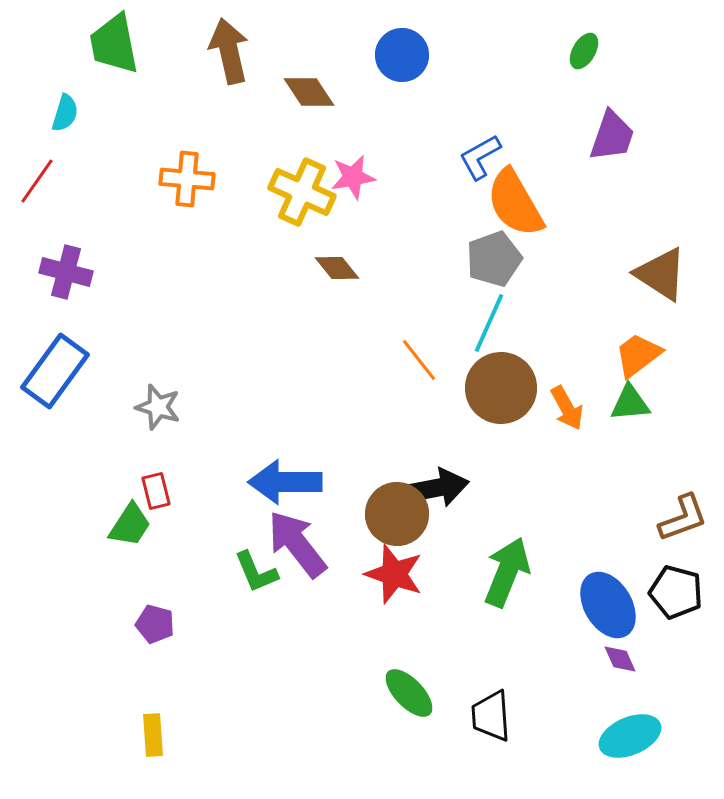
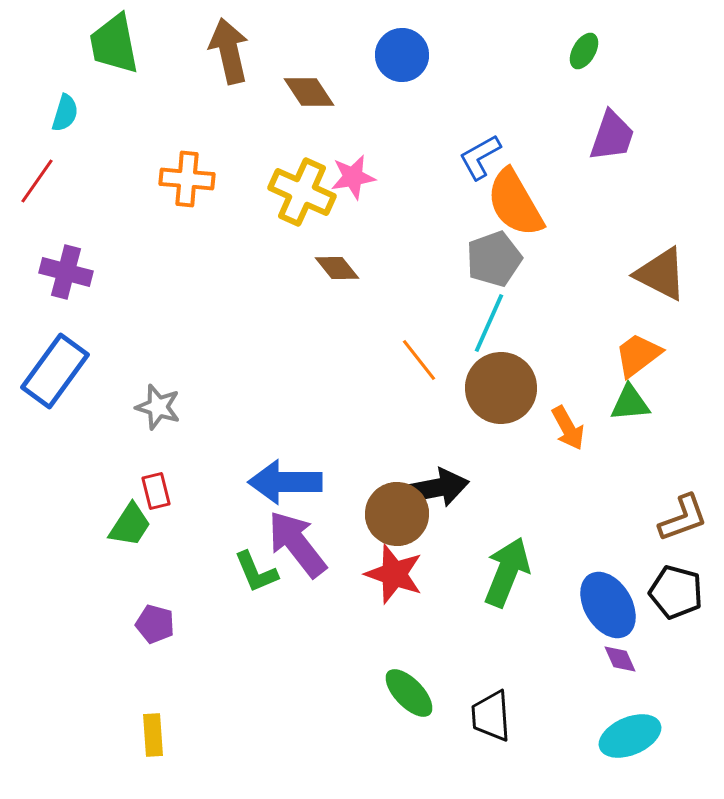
brown triangle at (661, 274): rotated 6 degrees counterclockwise
orange arrow at (567, 408): moved 1 px right, 20 px down
